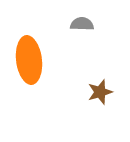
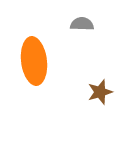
orange ellipse: moved 5 px right, 1 px down
